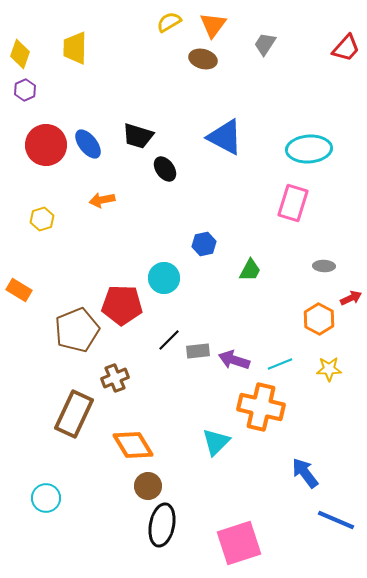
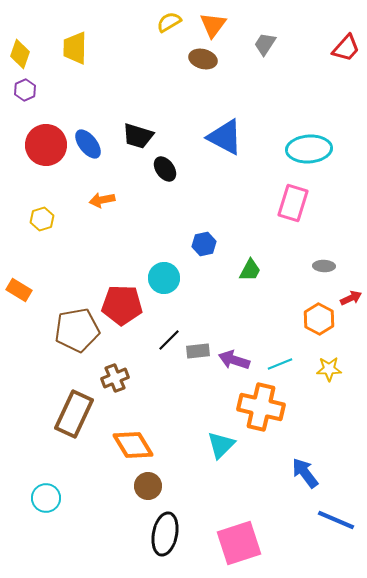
brown pentagon at (77, 330): rotated 12 degrees clockwise
cyan triangle at (216, 442): moved 5 px right, 3 px down
black ellipse at (162, 525): moved 3 px right, 9 px down
